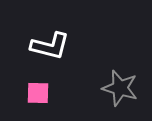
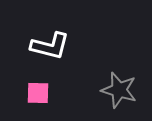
gray star: moved 1 px left, 2 px down
